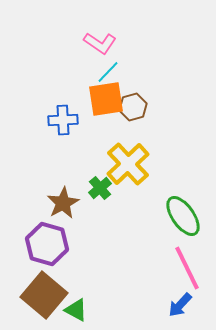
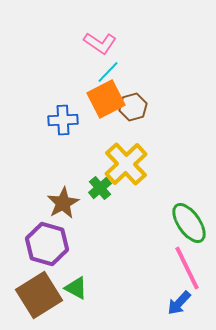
orange square: rotated 18 degrees counterclockwise
yellow cross: moved 2 px left
green ellipse: moved 6 px right, 7 px down
brown square: moved 5 px left; rotated 18 degrees clockwise
blue arrow: moved 1 px left, 2 px up
green triangle: moved 22 px up
